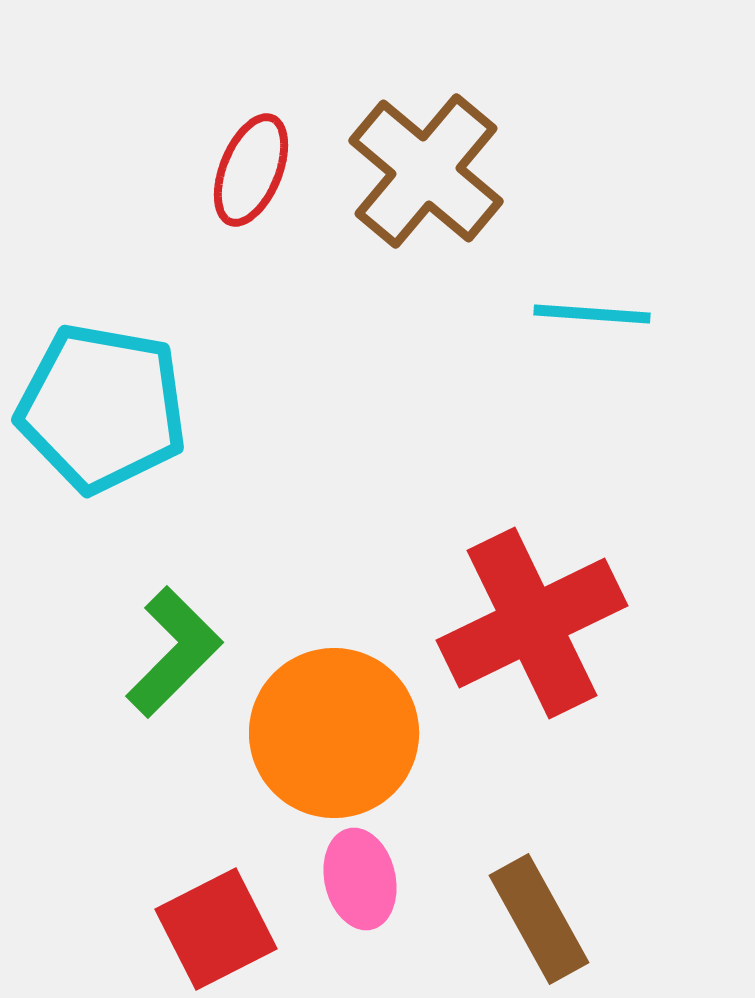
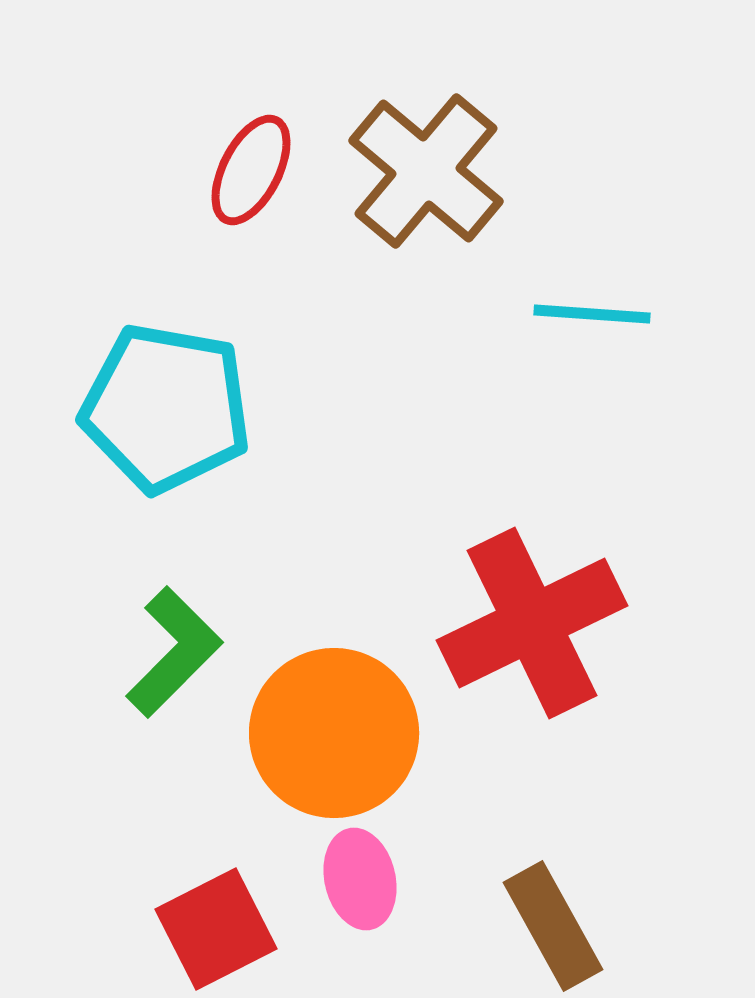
red ellipse: rotated 5 degrees clockwise
cyan pentagon: moved 64 px right
brown rectangle: moved 14 px right, 7 px down
